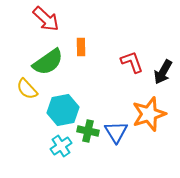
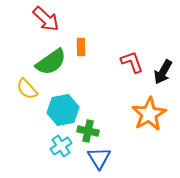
green semicircle: moved 3 px right
orange star: rotated 12 degrees counterclockwise
blue triangle: moved 17 px left, 26 px down
